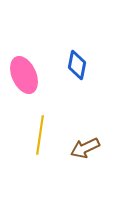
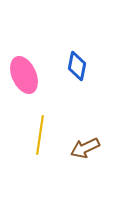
blue diamond: moved 1 px down
